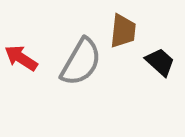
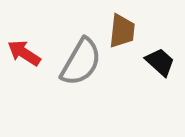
brown trapezoid: moved 1 px left
red arrow: moved 3 px right, 5 px up
